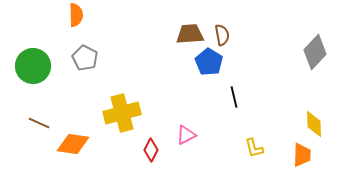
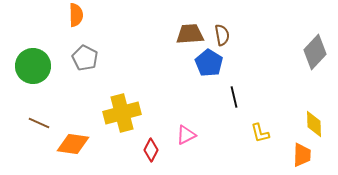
blue pentagon: moved 1 px down
yellow L-shape: moved 6 px right, 15 px up
